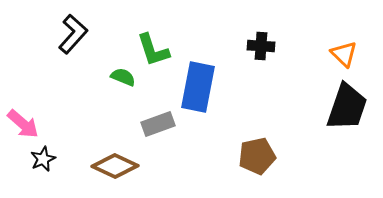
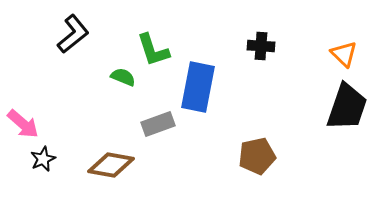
black L-shape: rotated 9 degrees clockwise
brown diamond: moved 4 px left, 1 px up; rotated 15 degrees counterclockwise
